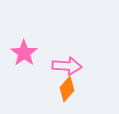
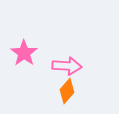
orange diamond: moved 2 px down
